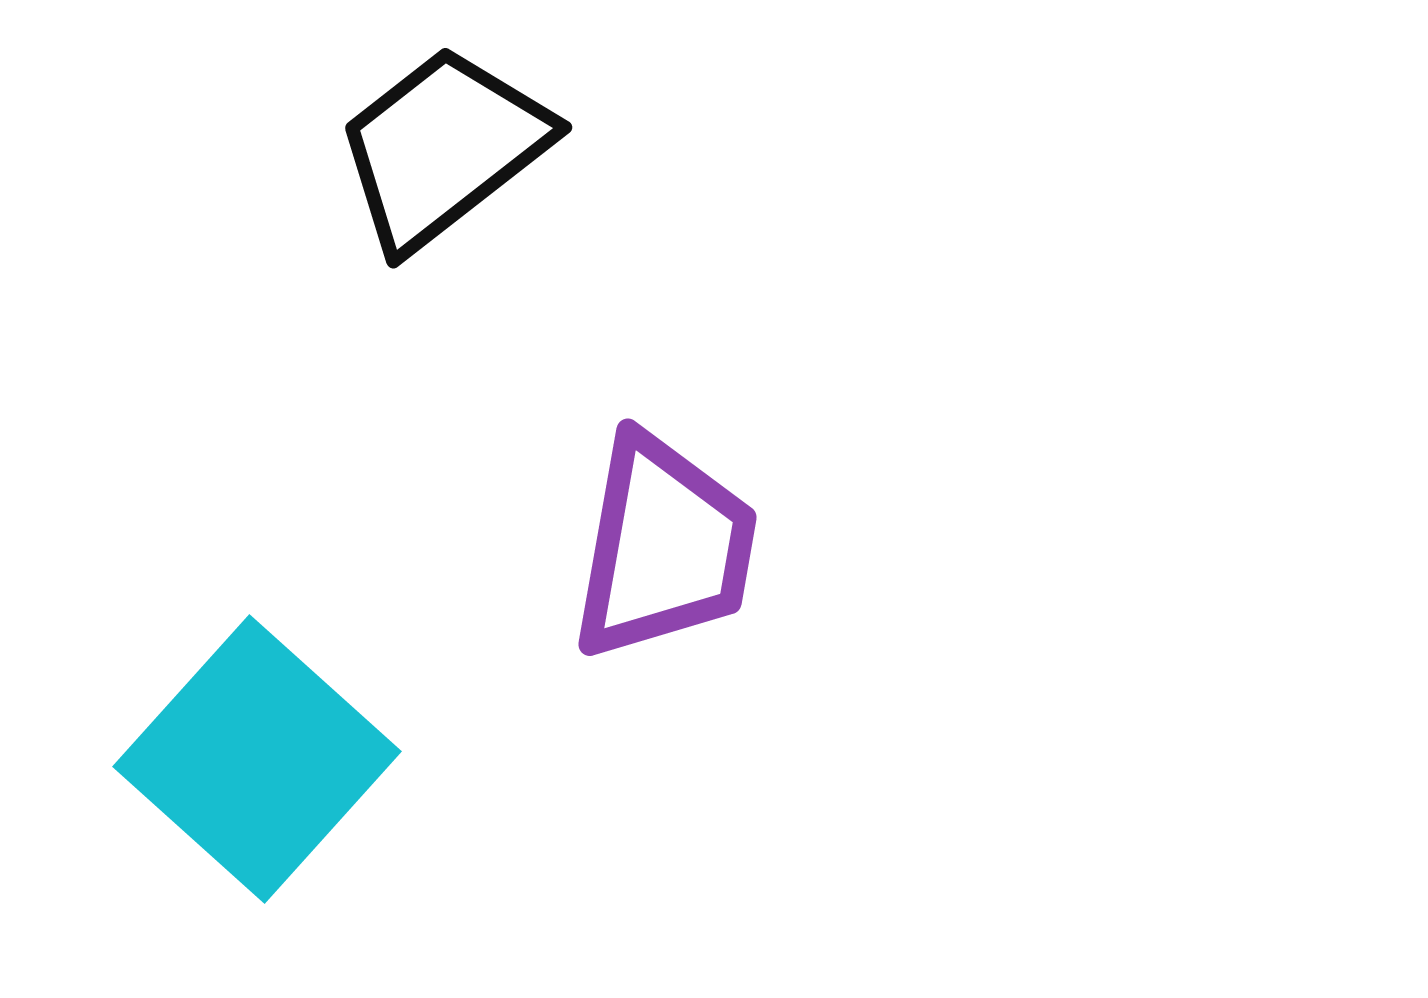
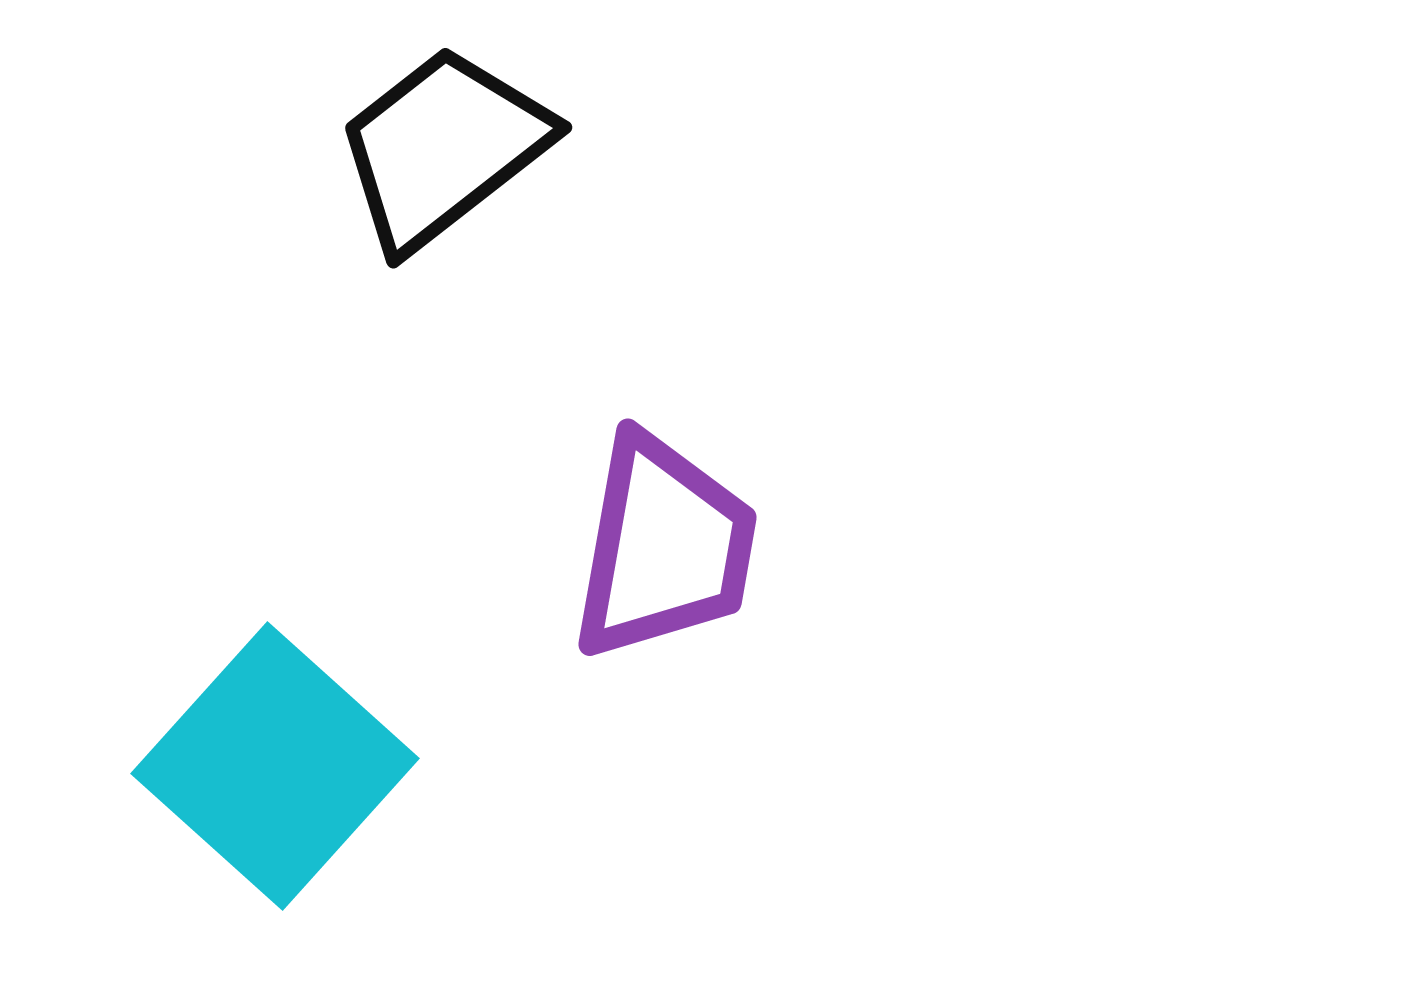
cyan square: moved 18 px right, 7 px down
